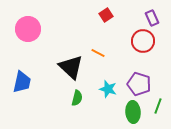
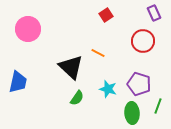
purple rectangle: moved 2 px right, 5 px up
blue trapezoid: moved 4 px left
green semicircle: rotated 21 degrees clockwise
green ellipse: moved 1 px left, 1 px down
